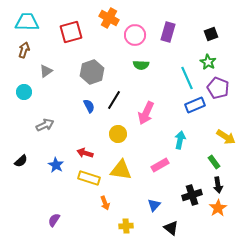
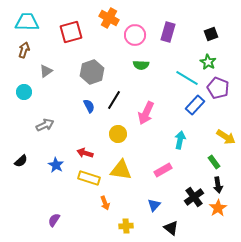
cyan line: rotated 35 degrees counterclockwise
blue rectangle: rotated 24 degrees counterclockwise
pink rectangle: moved 3 px right, 5 px down
black cross: moved 2 px right, 2 px down; rotated 18 degrees counterclockwise
